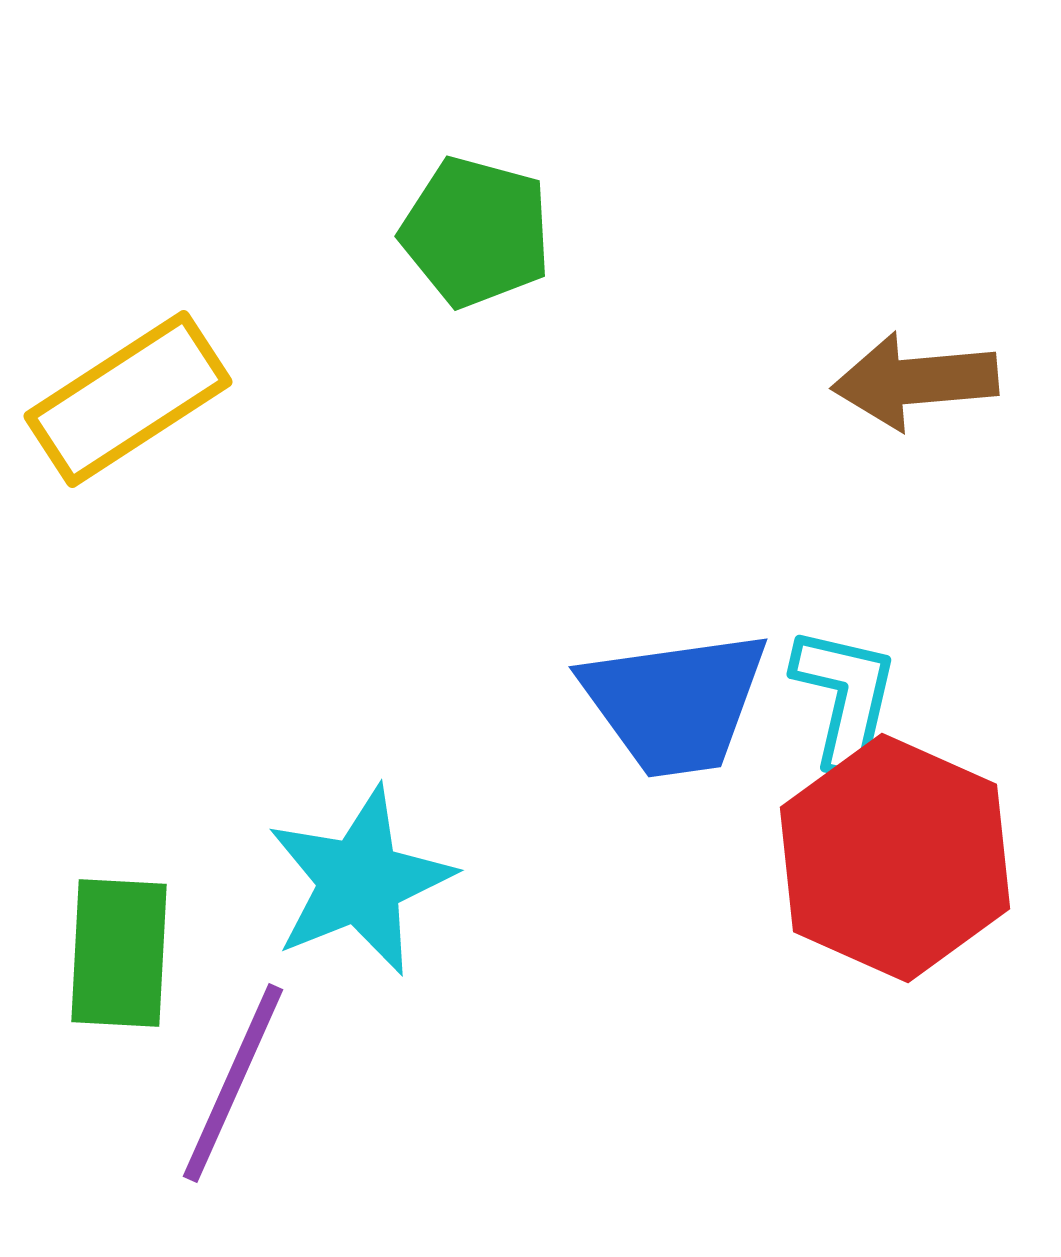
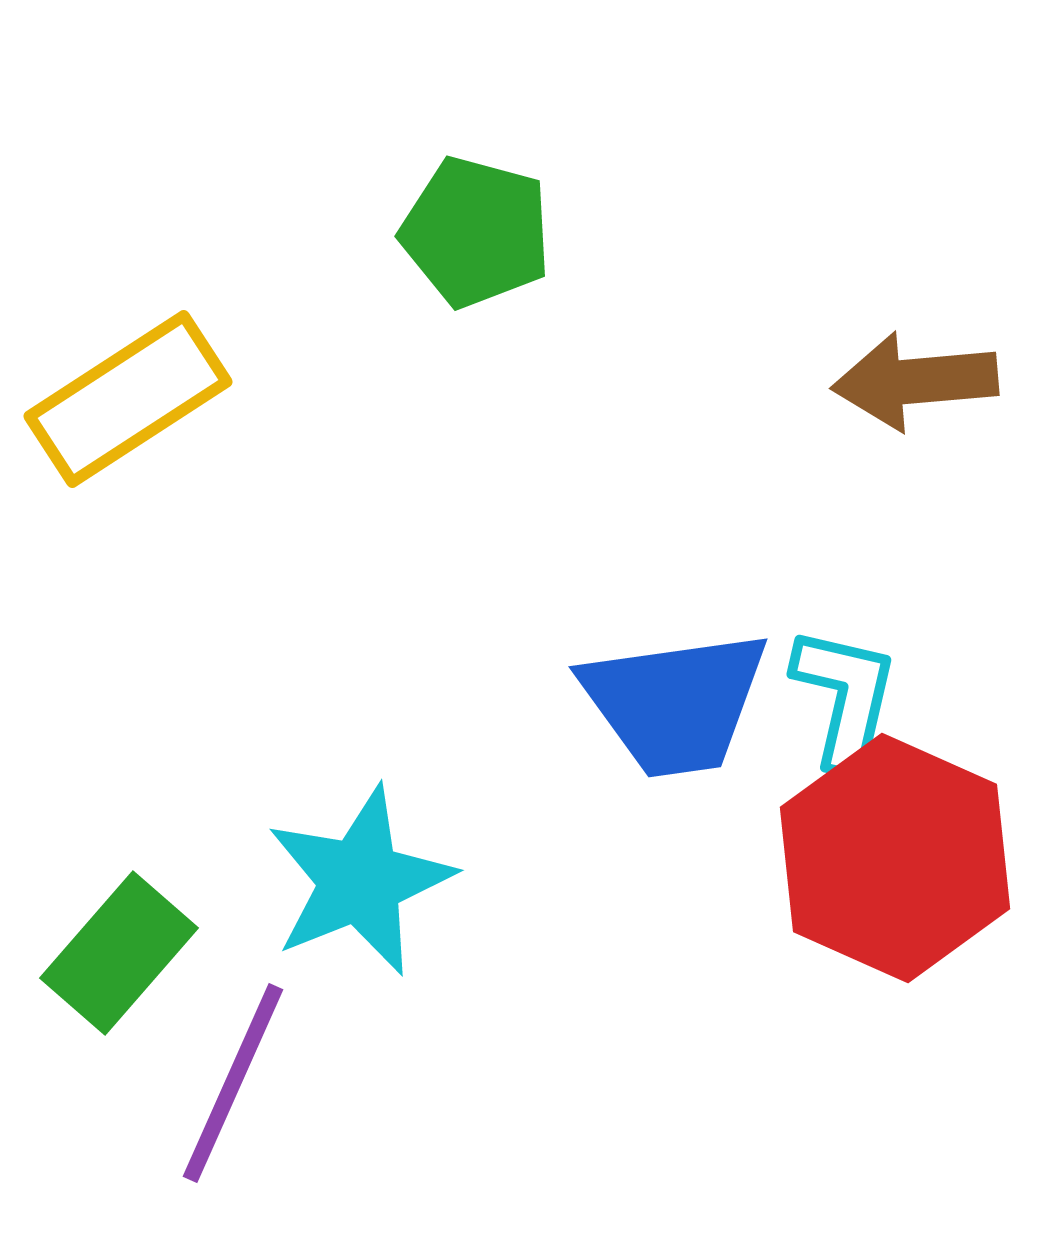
green rectangle: rotated 38 degrees clockwise
